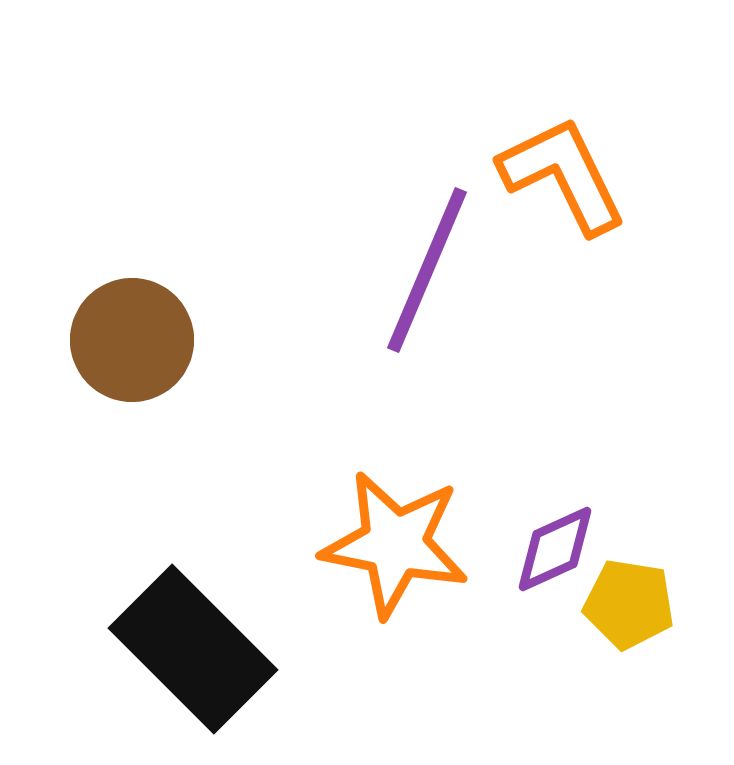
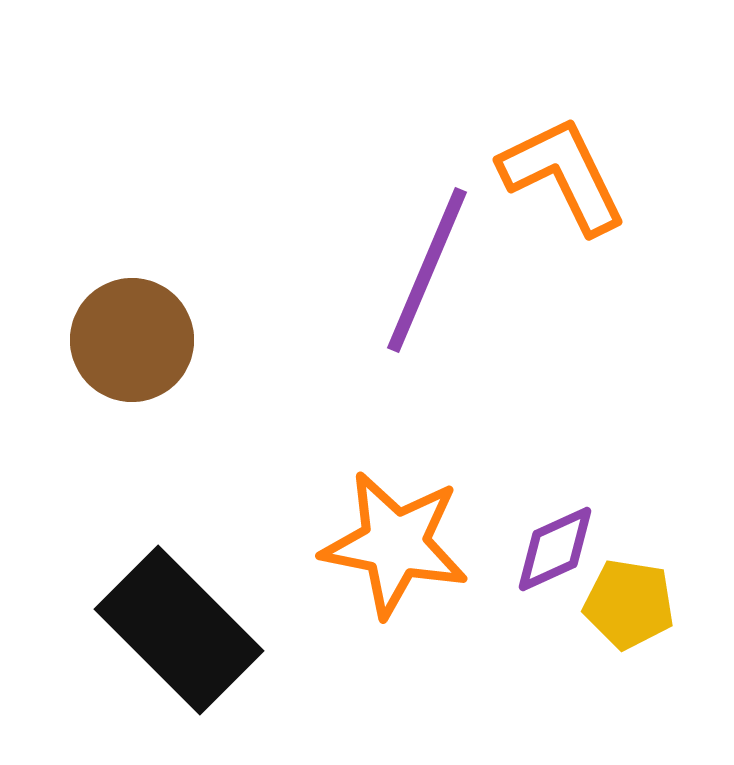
black rectangle: moved 14 px left, 19 px up
